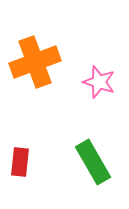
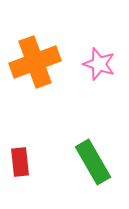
pink star: moved 18 px up
red rectangle: rotated 12 degrees counterclockwise
